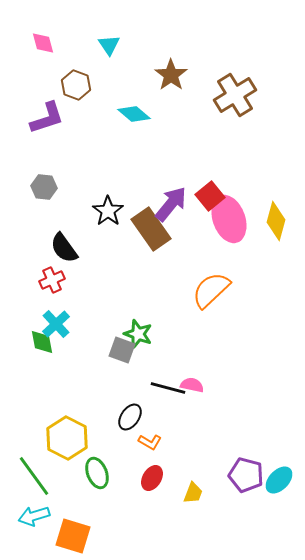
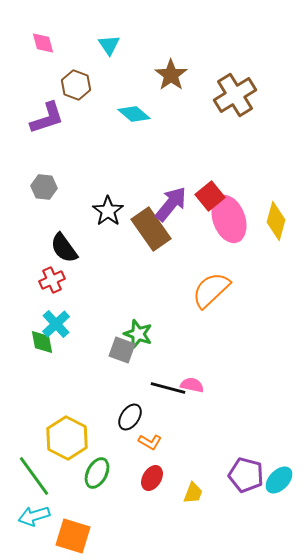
green ellipse: rotated 48 degrees clockwise
